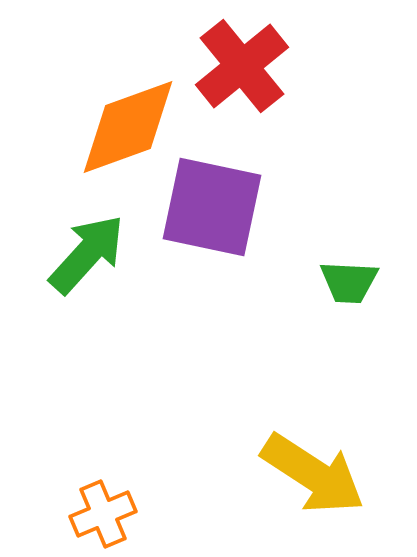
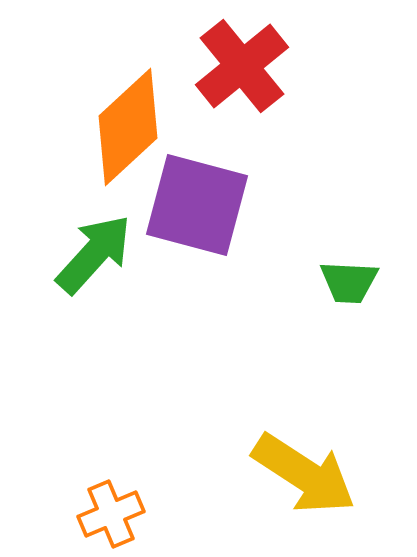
orange diamond: rotated 23 degrees counterclockwise
purple square: moved 15 px left, 2 px up; rotated 3 degrees clockwise
green arrow: moved 7 px right
yellow arrow: moved 9 px left
orange cross: moved 8 px right
